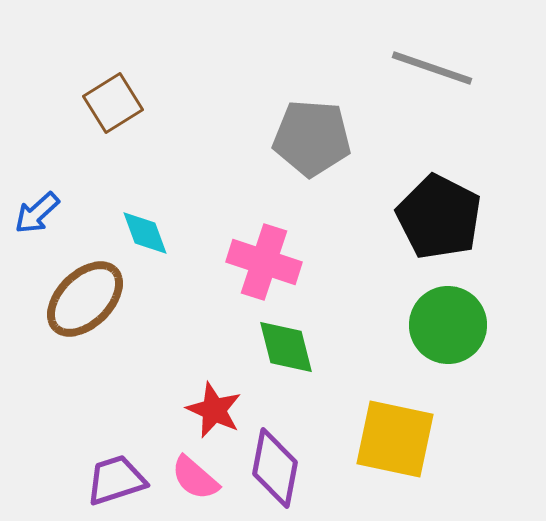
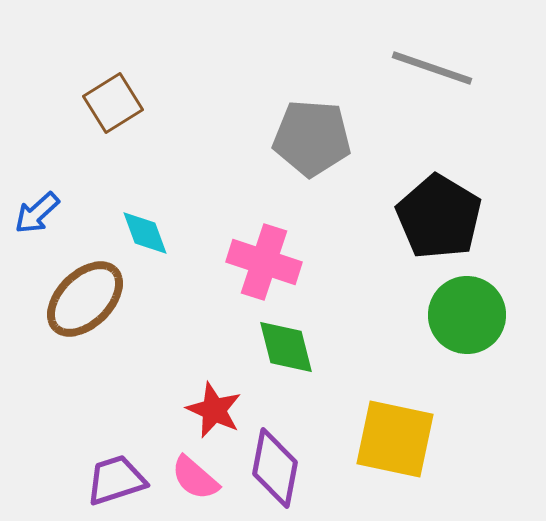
black pentagon: rotated 4 degrees clockwise
green circle: moved 19 px right, 10 px up
